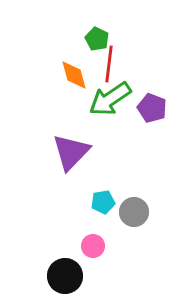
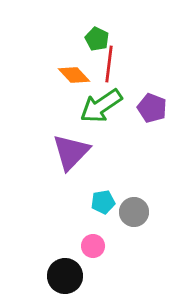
orange diamond: rotated 28 degrees counterclockwise
green arrow: moved 9 px left, 7 px down
